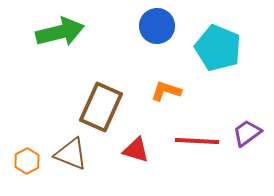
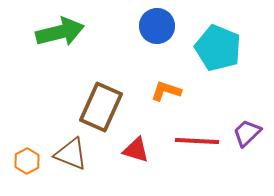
purple trapezoid: rotated 8 degrees counterclockwise
